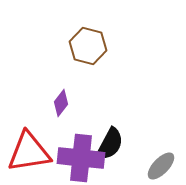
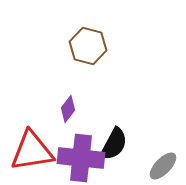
purple diamond: moved 7 px right, 6 px down
black semicircle: moved 4 px right
red triangle: moved 3 px right, 1 px up
gray ellipse: moved 2 px right
